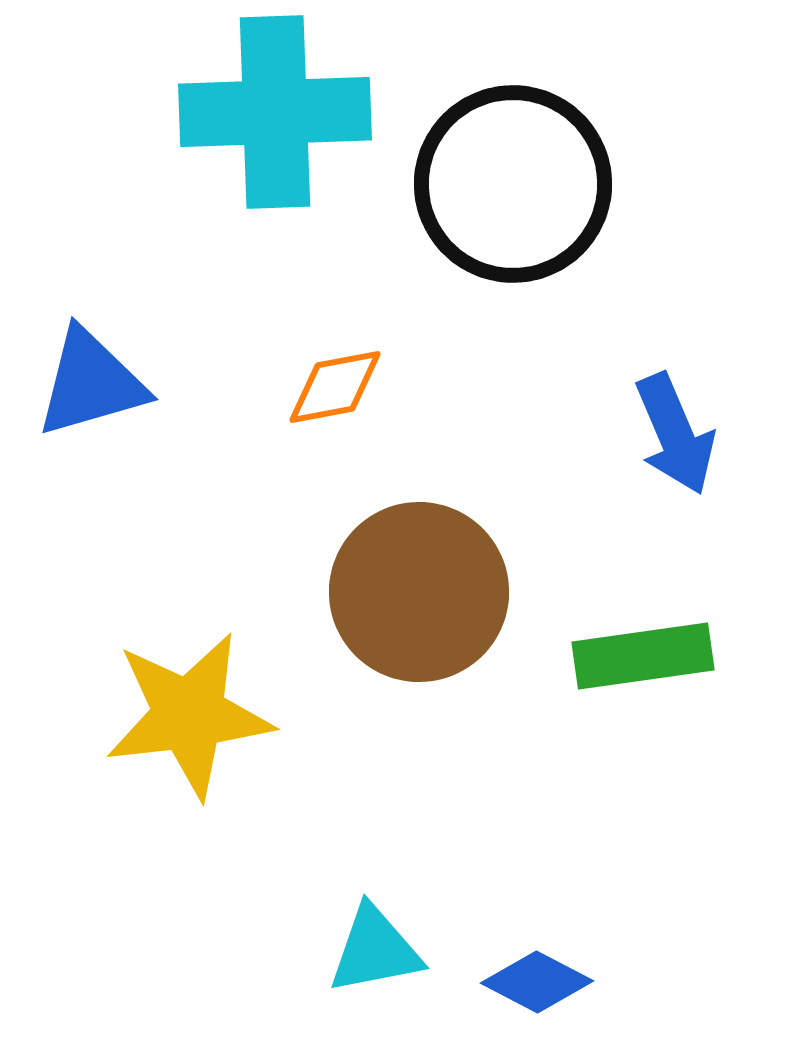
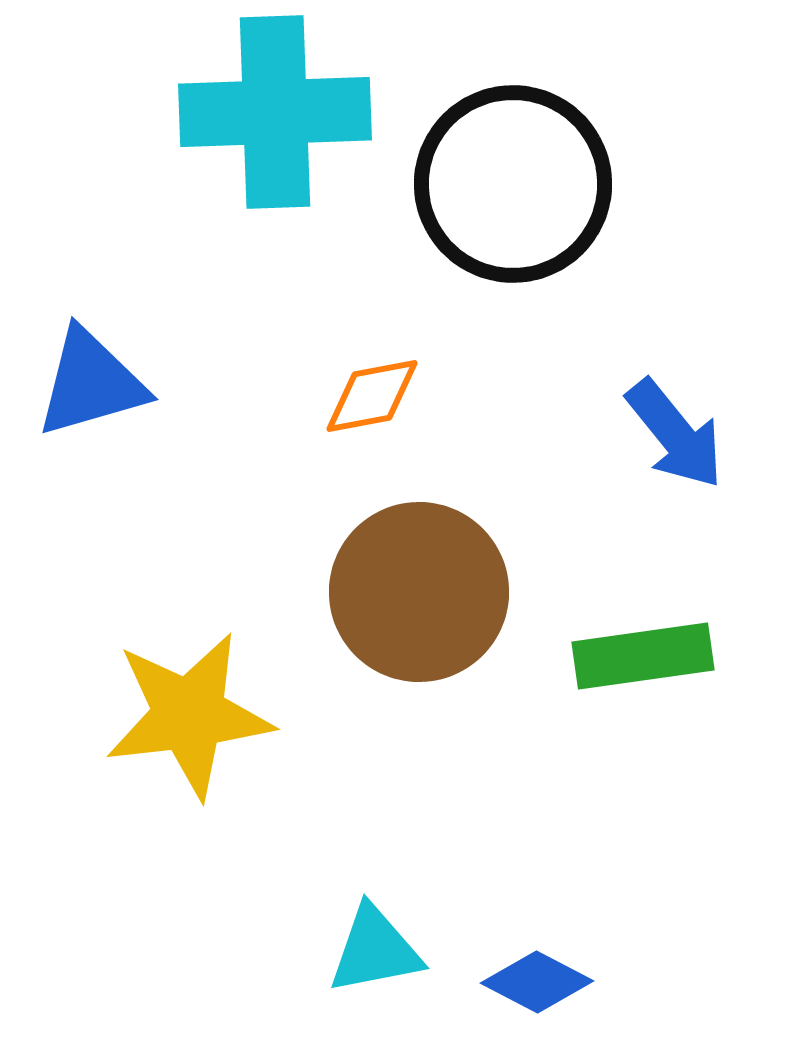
orange diamond: moved 37 px right, 9 px down
blue arrow: rotated 16 degrees counterclockwise
